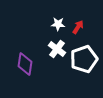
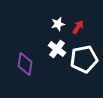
white star: rotated 16 degrees counterclockwise
white pentagon: rotated 8 degrees clockwise
